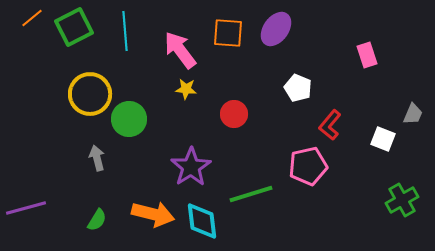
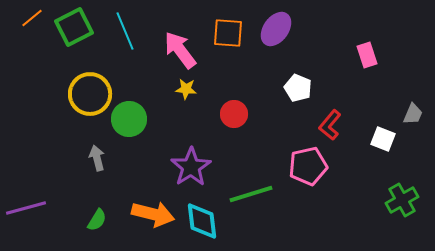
cyan line: rotated 18 degrees counterclockwise
